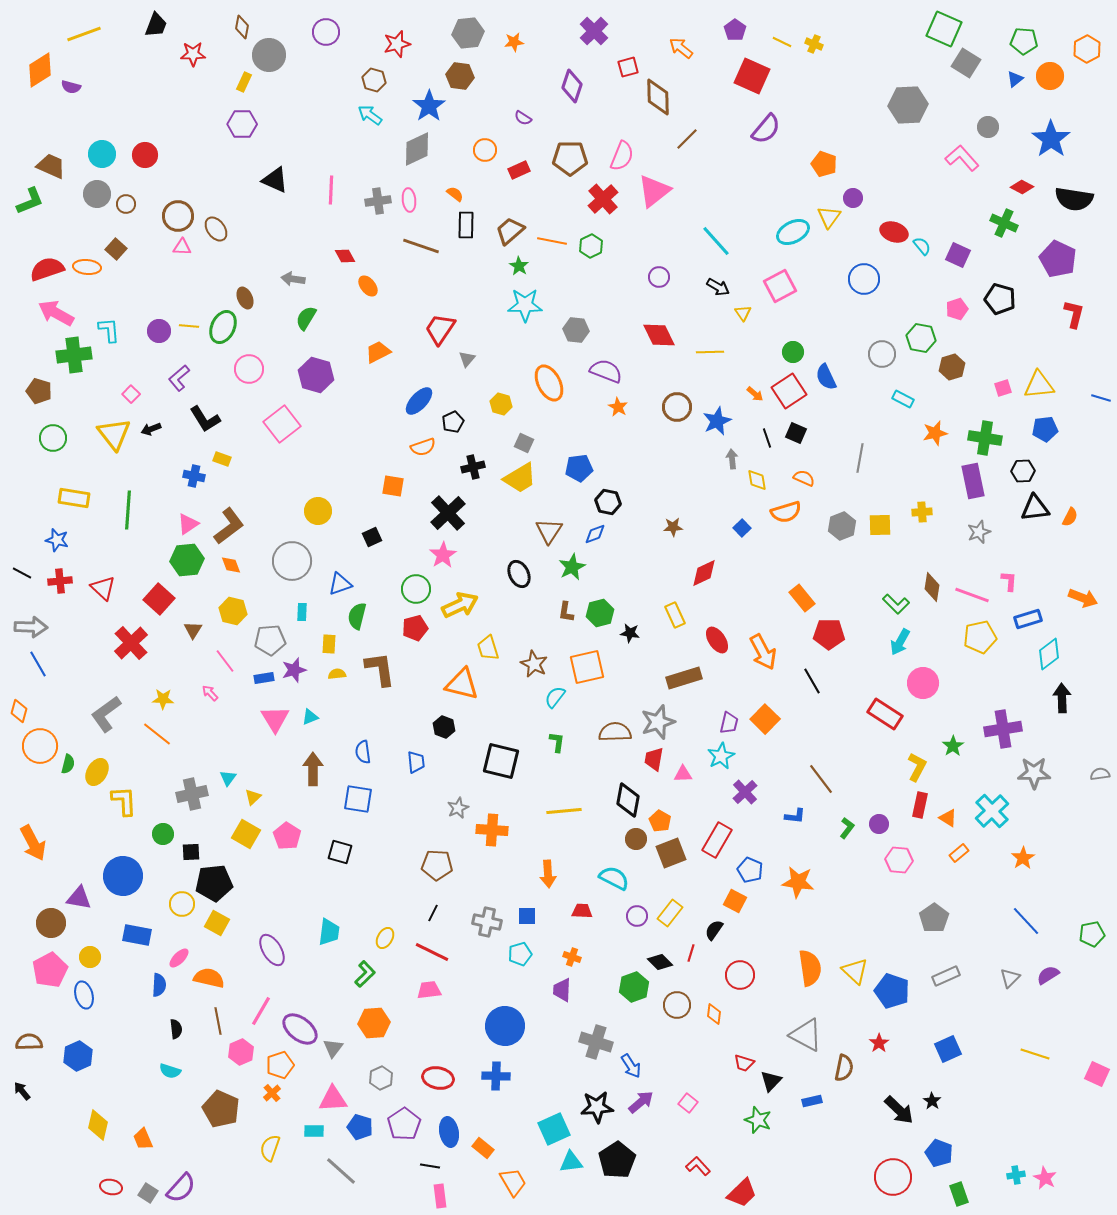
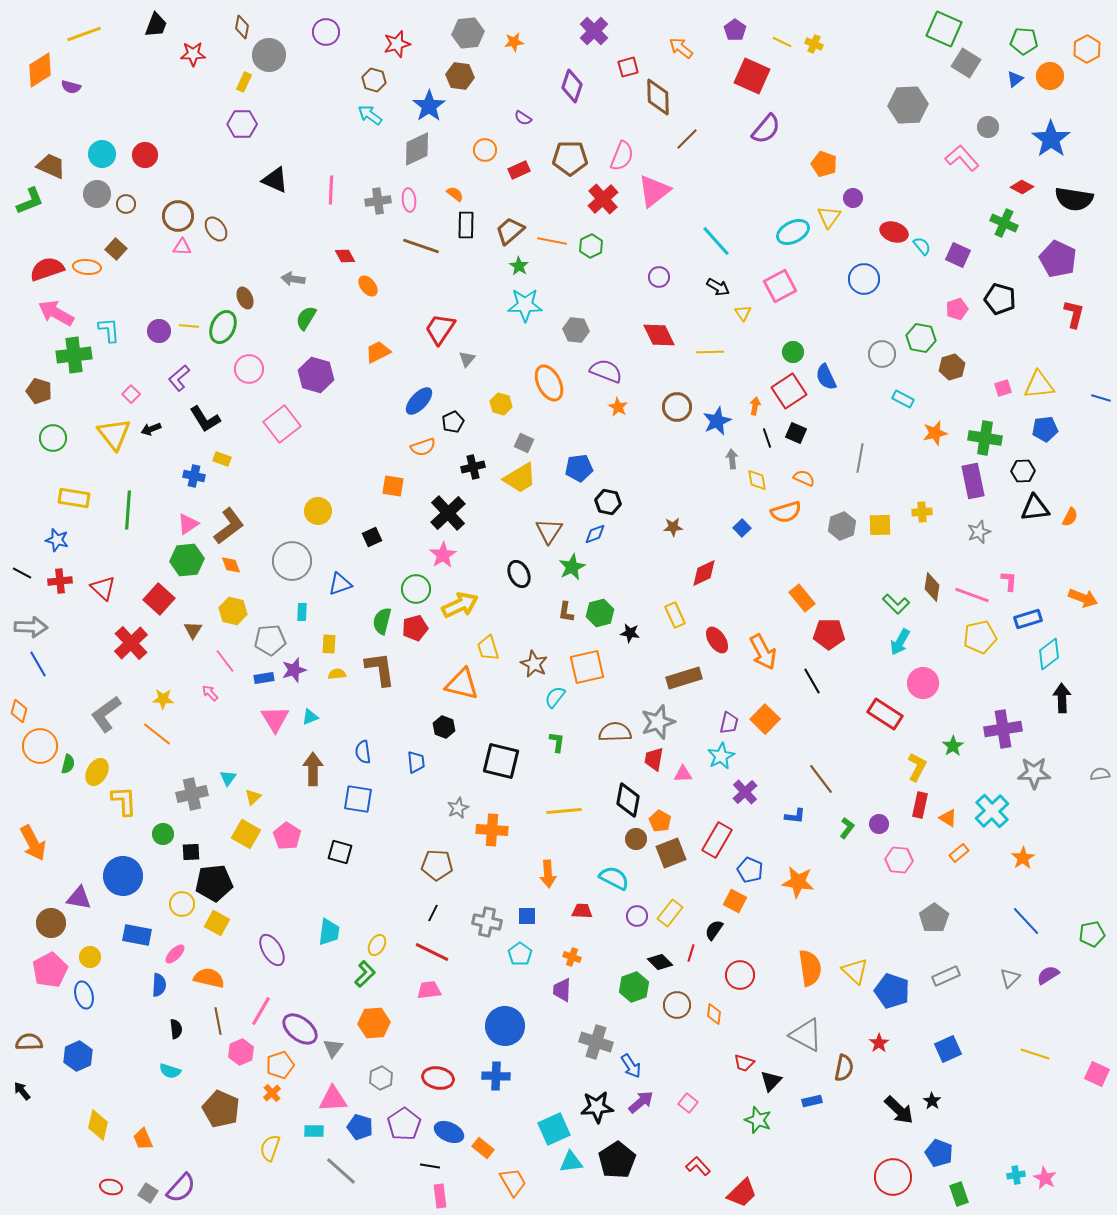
orange arrow at (755, 394): moved 12 px down; rotated 120 degrees counterclockwise
green semicircle at (357, 616): moved 25 px right, 5 px down
yellow ellipse at (385, 938): moved 8 px left, 7 px down
cyan pentagon at (520, 954): rotated 20 degrees counterclockwise
pink ellipse at (179, 958): moved 4 px left, 4 px up
blue ellipse at (449, 1132): rotated 56 degrees counterclockwise
